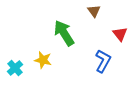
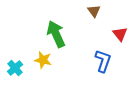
green arrow: moved 8 px left, 1 px down; rotated 8 degrees clockwise
blue L-shape: rotated 10 degrees counterclockwise
